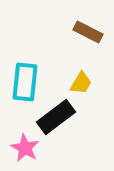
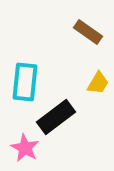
brown rectangle: rotated 8 degrees clockwise
yellow trapezoid: moved 17 px right
